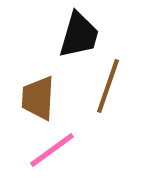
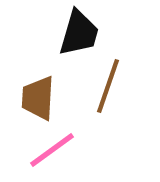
black trapezoid: moved 2 px up
